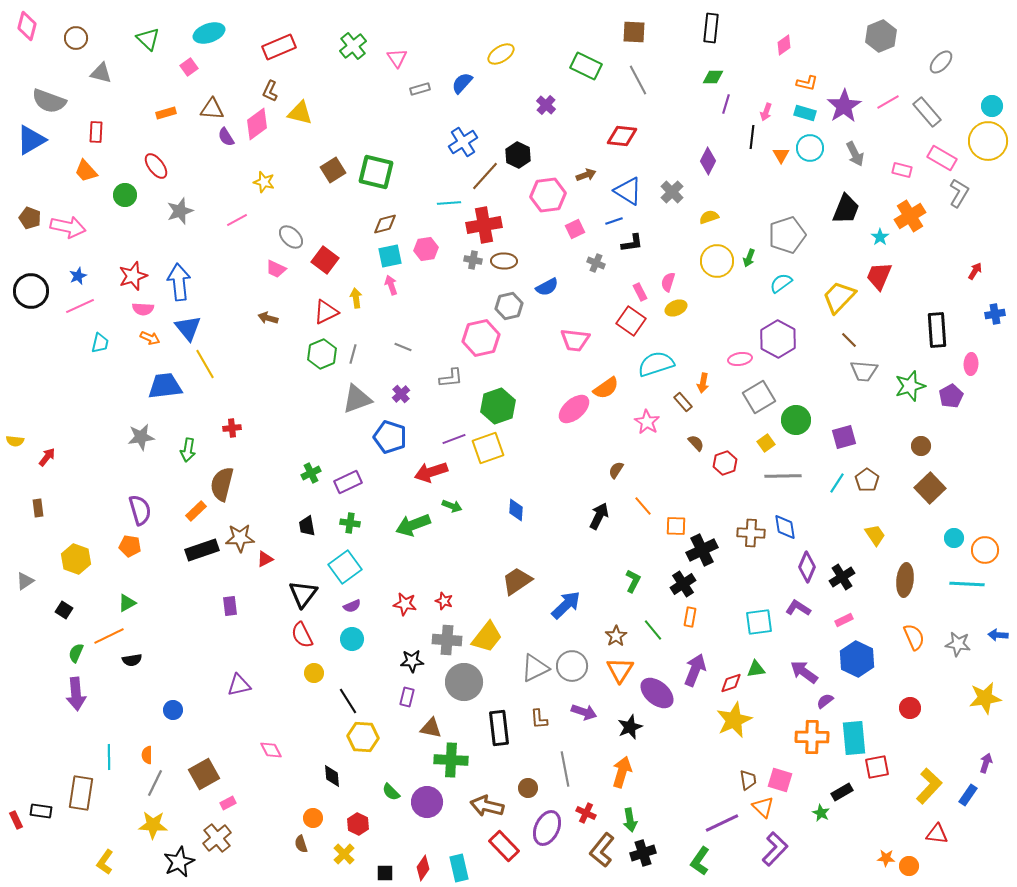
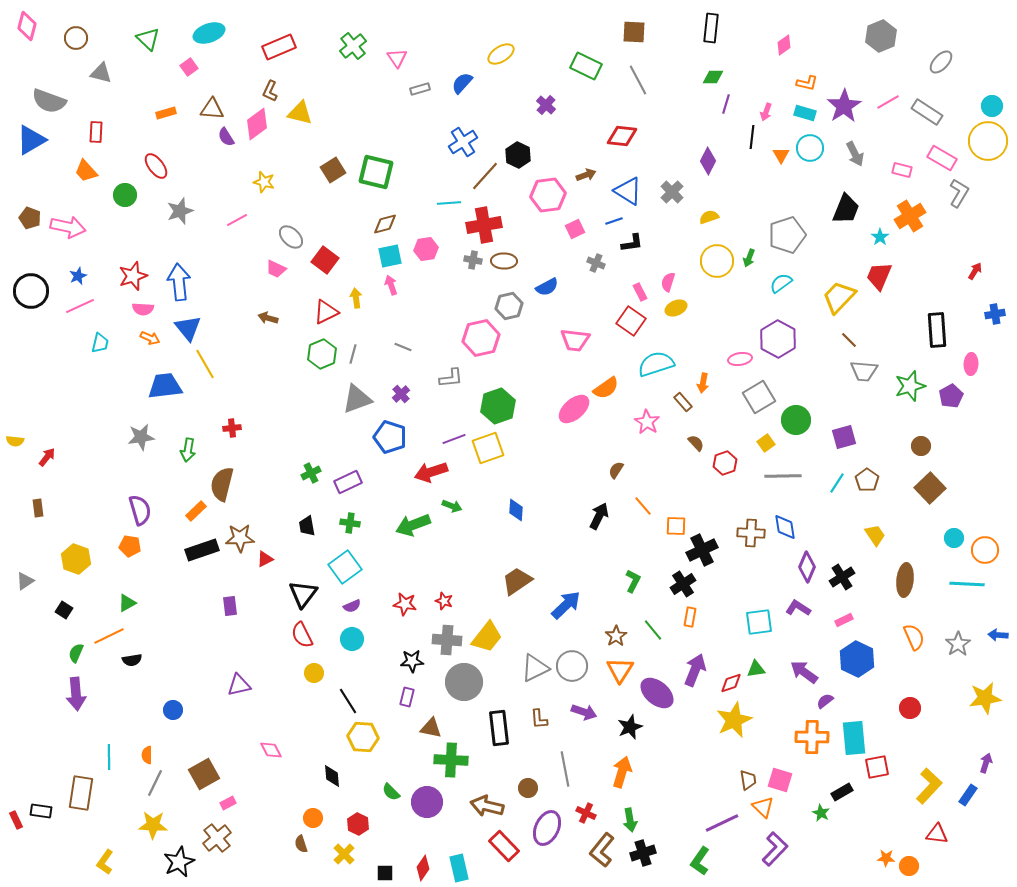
gray rectangle at (927, 112): rotated 16 degrees counterclockwise
gray star at (958, 644): rotated 30 degrees clockwise
